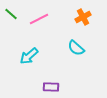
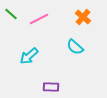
orange cross: rotated 21 degrees counterclockwise
cyan semicircle: moved 1 px left, 1 px up
